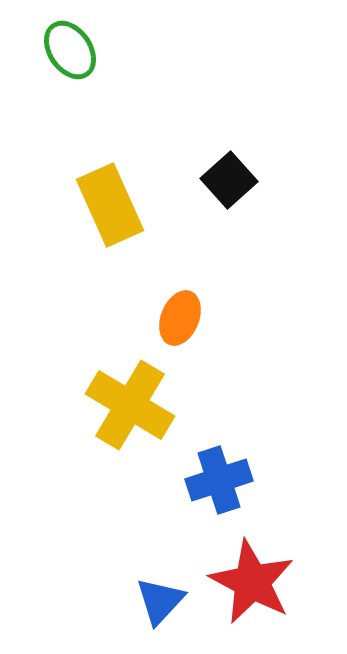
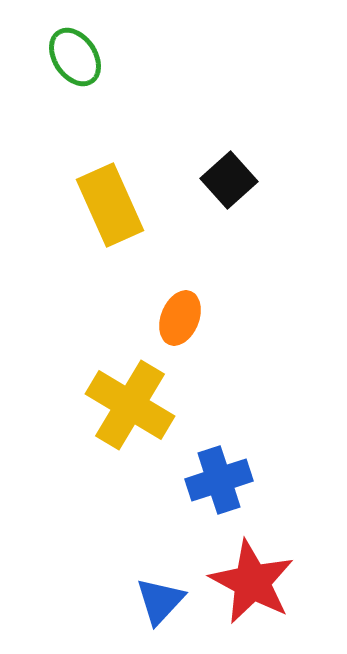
green ellipse: moved 5 px right, 7 px down
